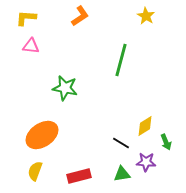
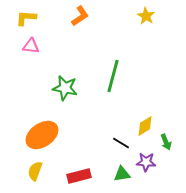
green line: moved 8 px left, 16 px down
